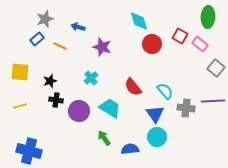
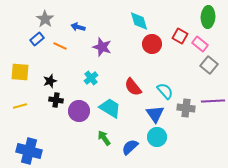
gray star: rotated 18 degrees counterclockwise
gray square: moved 7 px left, 3 px up
blue semicircle: moved 2 px up; rotated 36 degrees counterclockwise
